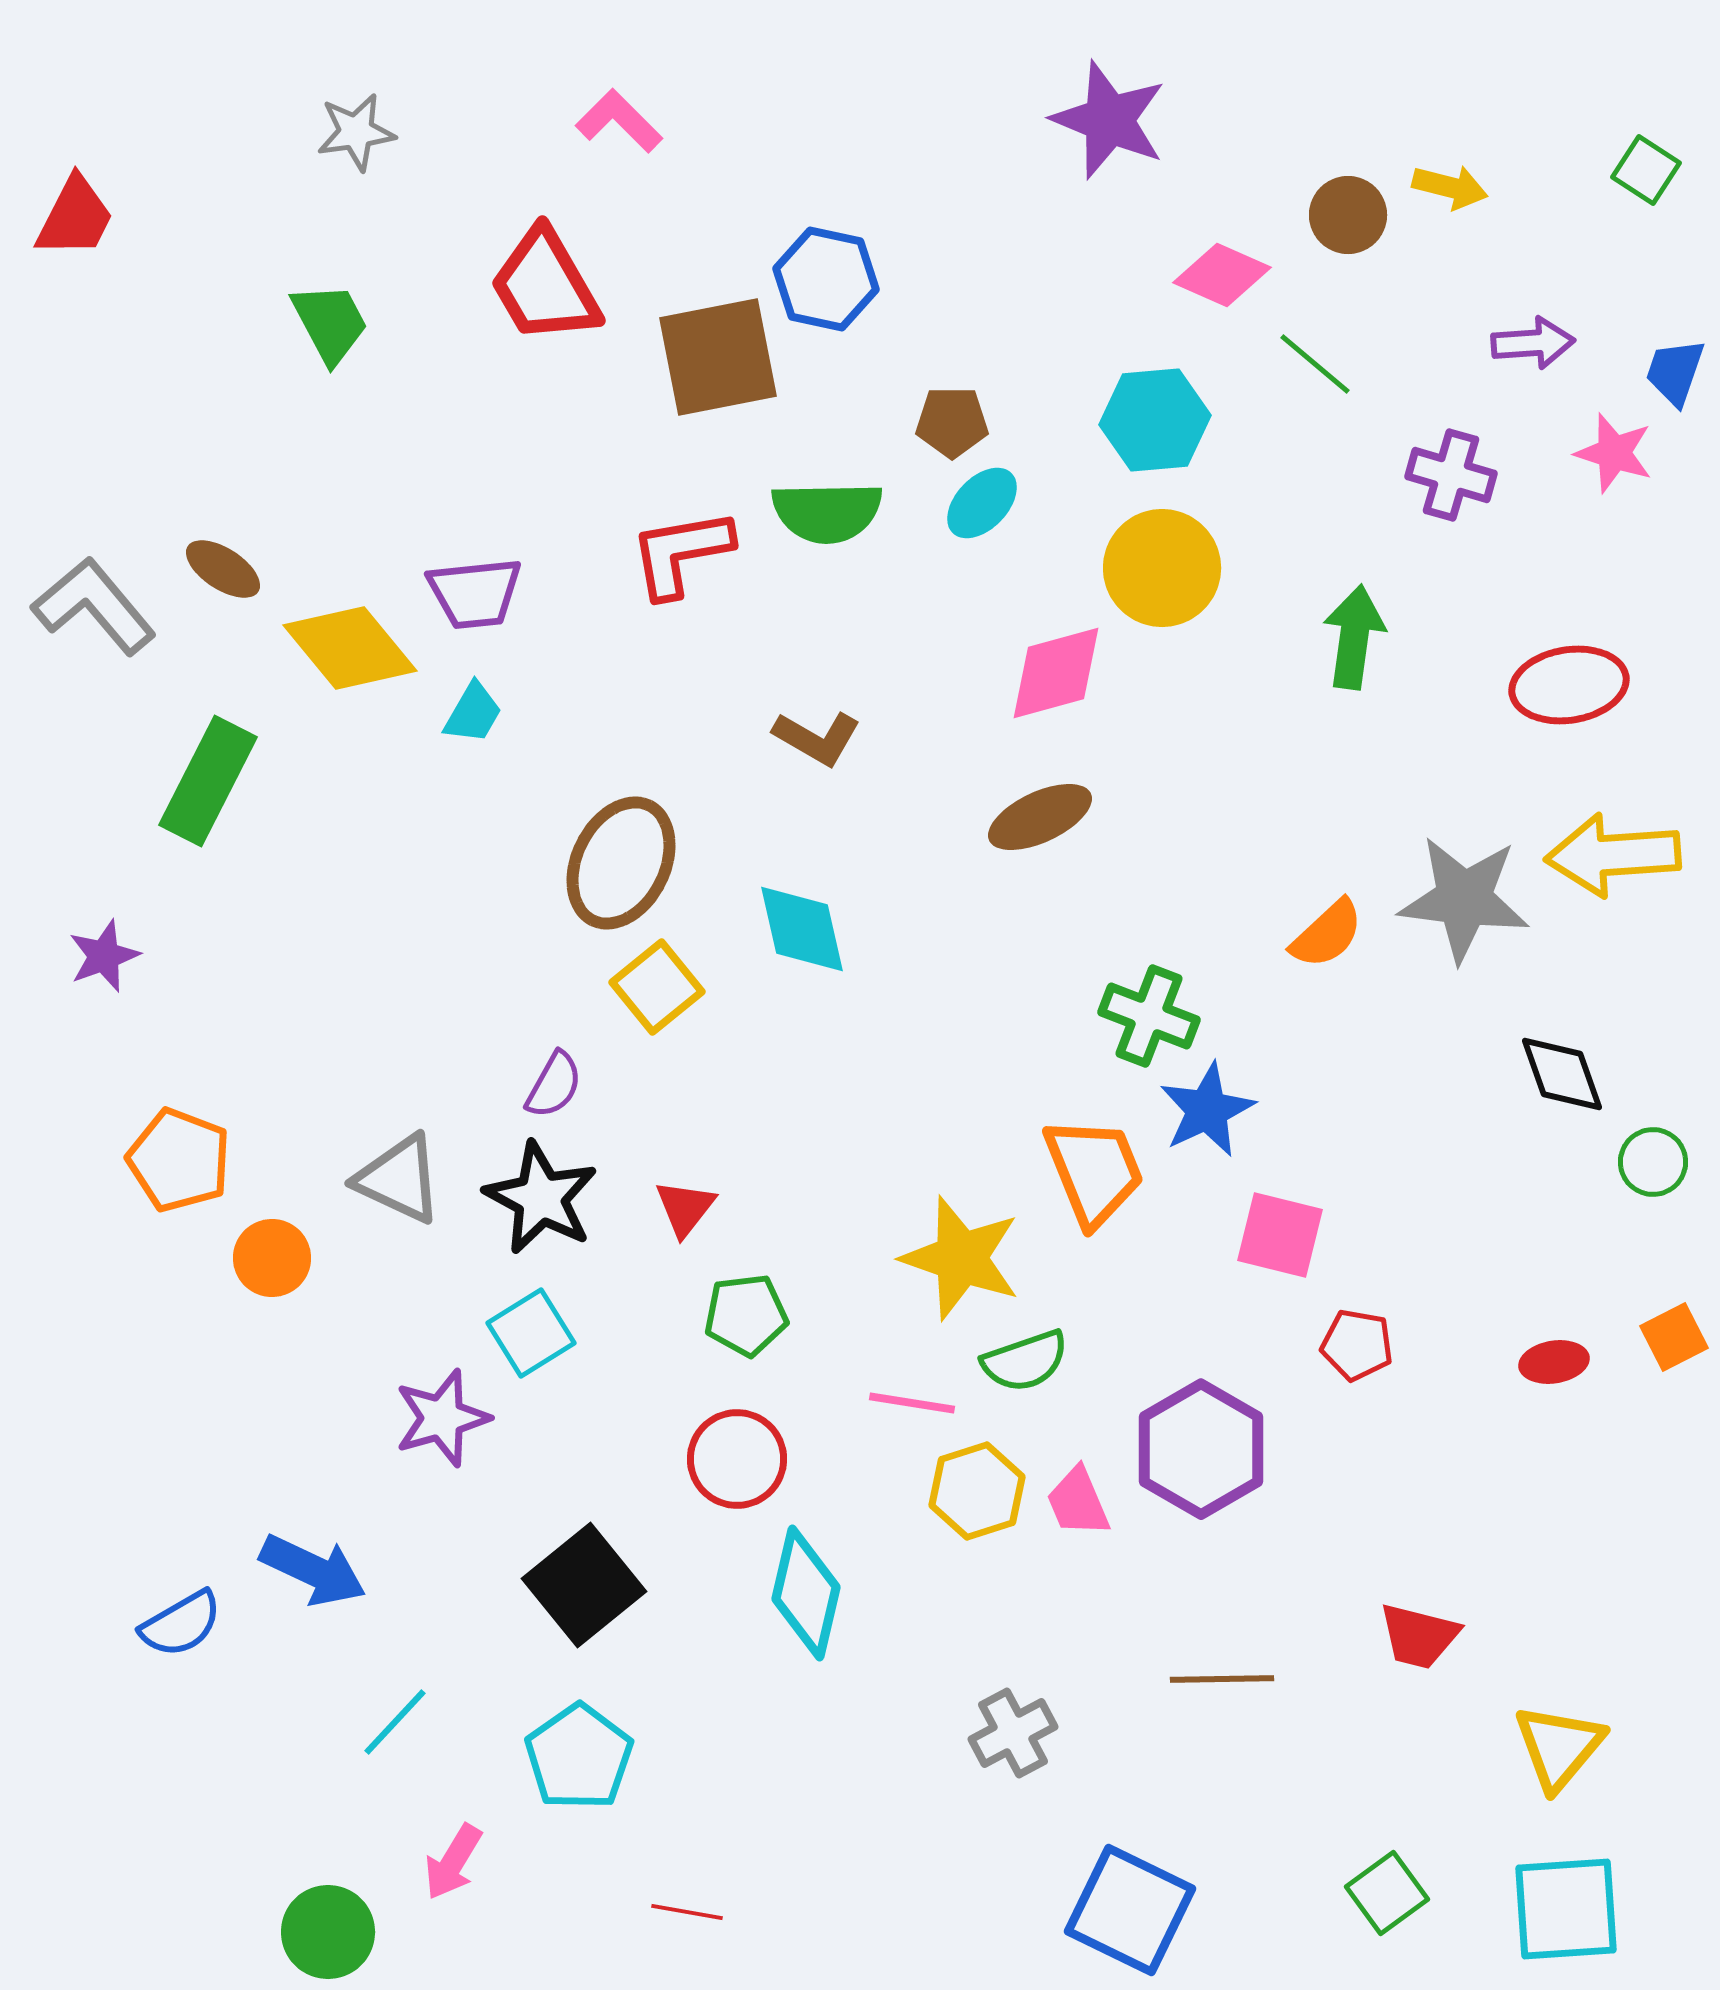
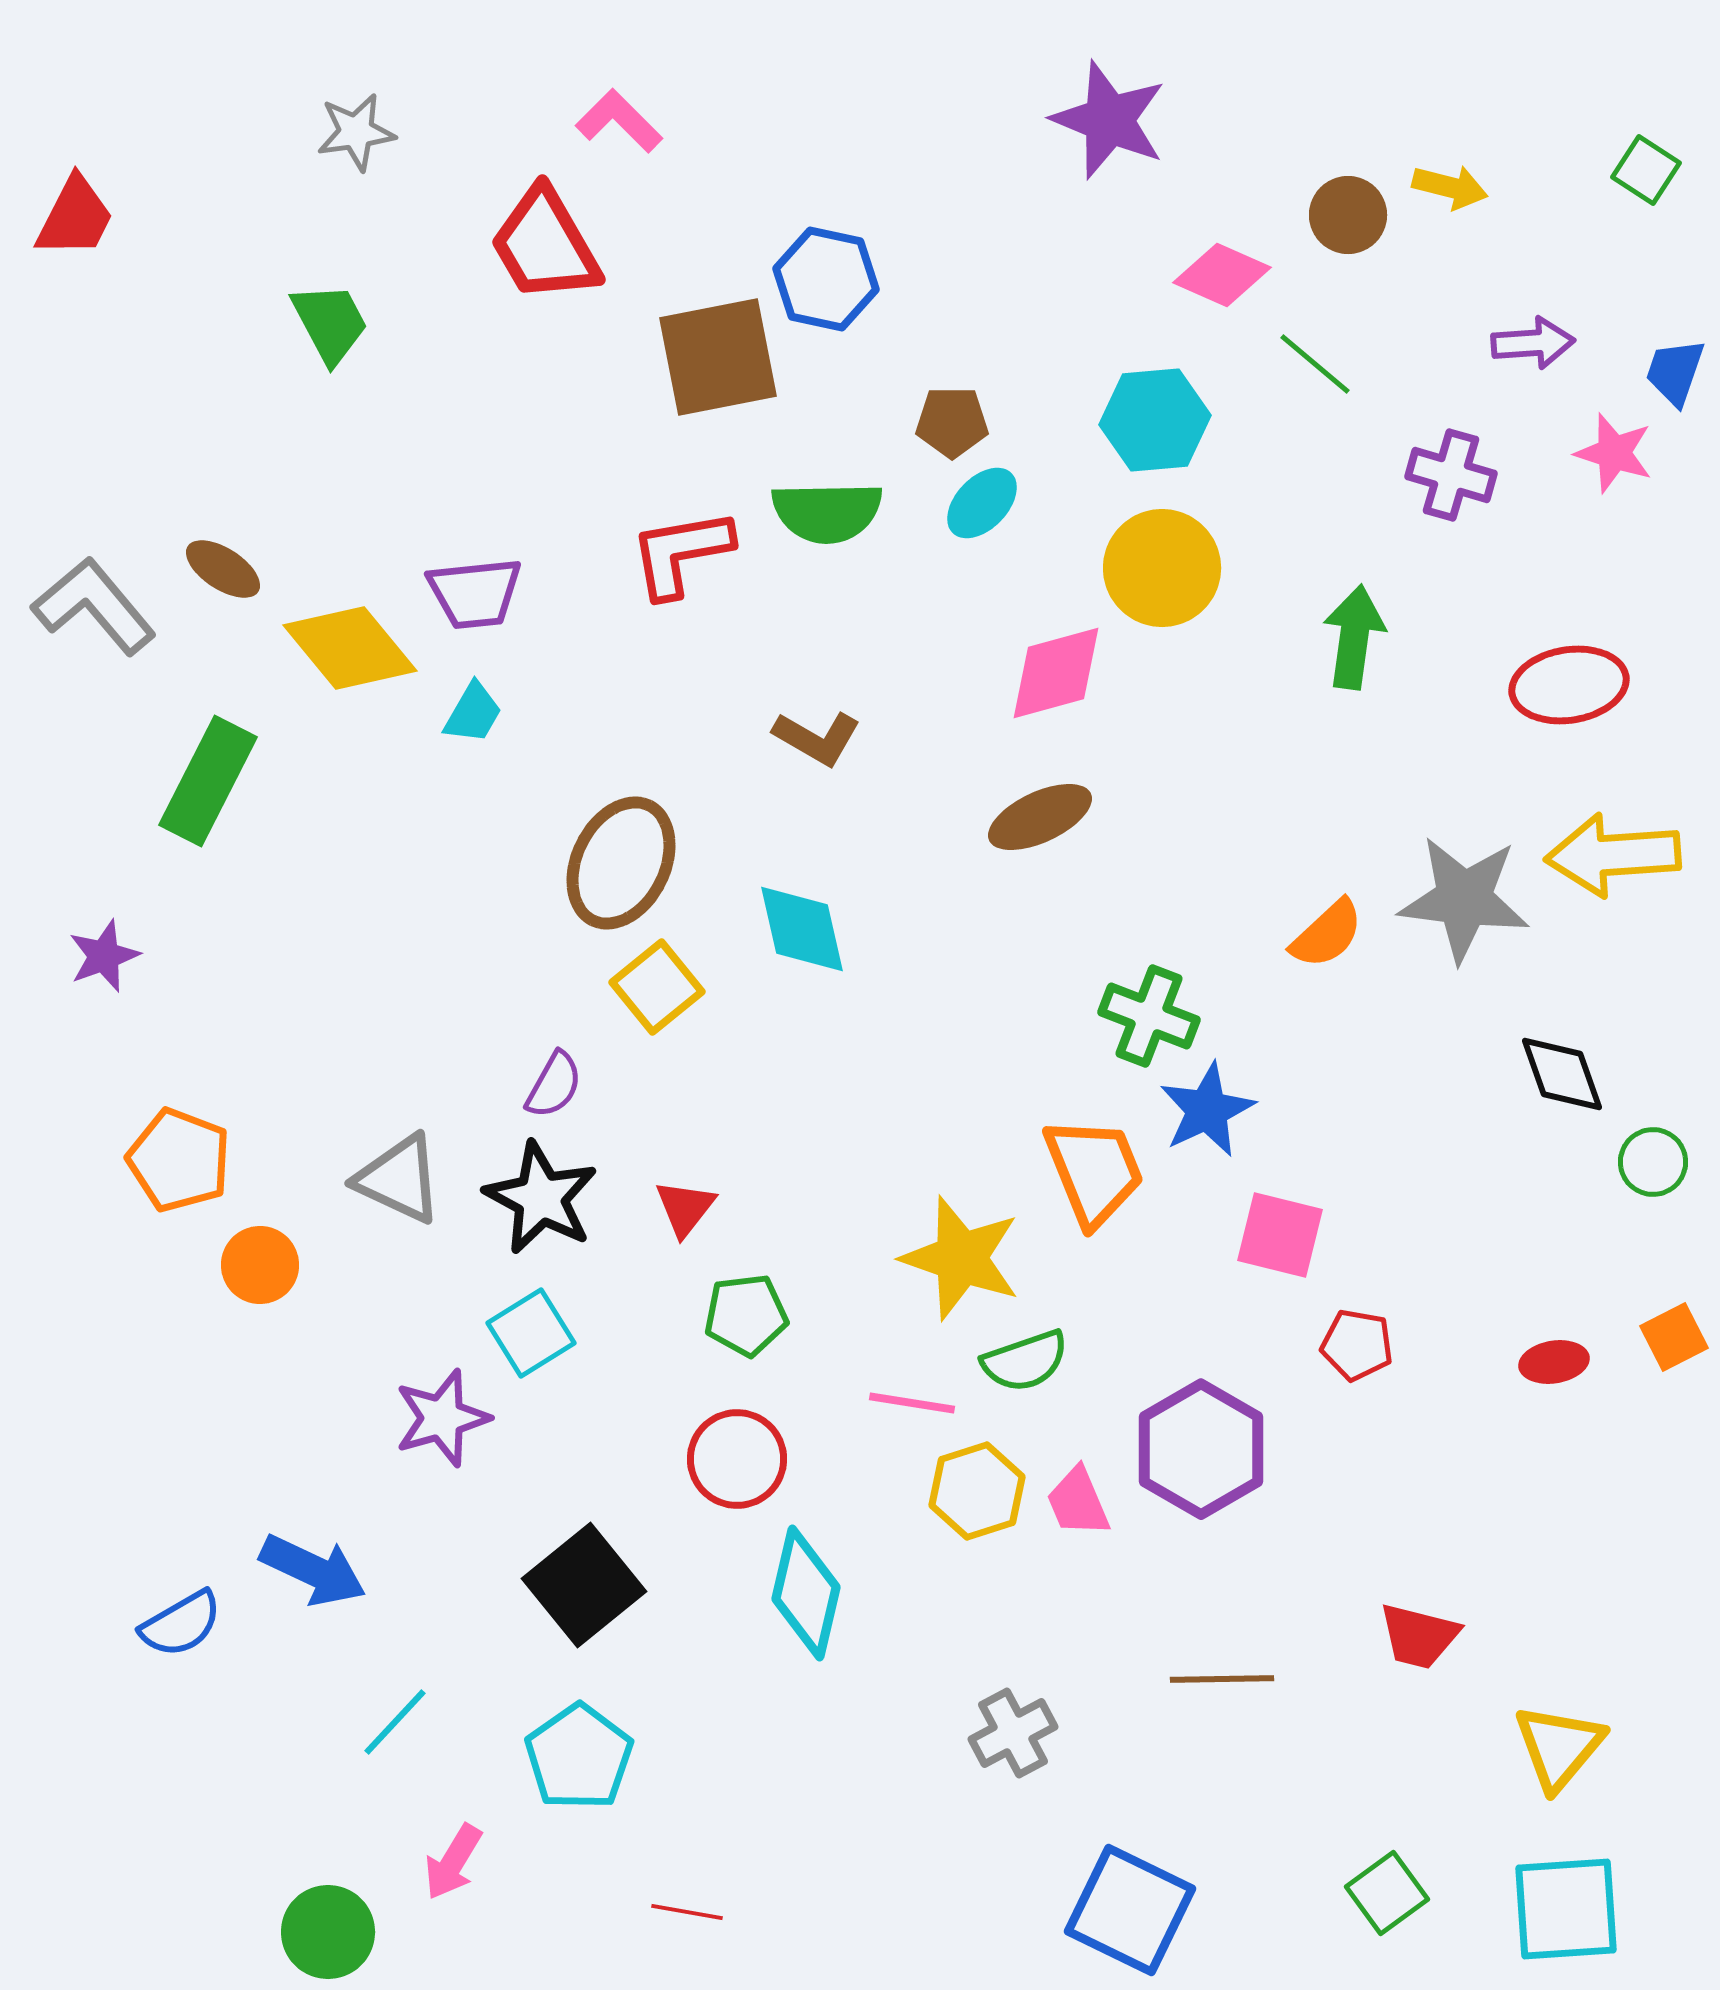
red trapezoid at (545, 286): moved 41 px up
orange circle at (272, 1258): moved 12 px left, 7 px down
